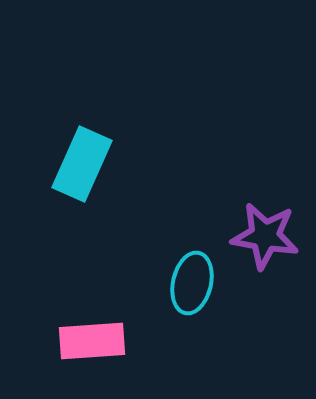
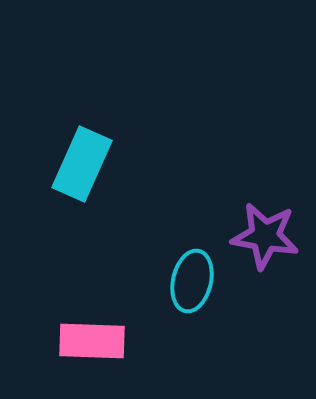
cyan ellipse: moved 2 px up
pink rectangle: rotated 6 degrees clockwise
